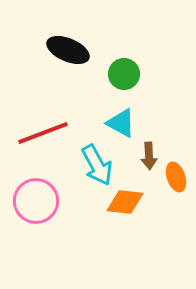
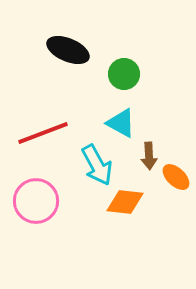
orange ellipse: rotated 28 degrees counterclockwise
